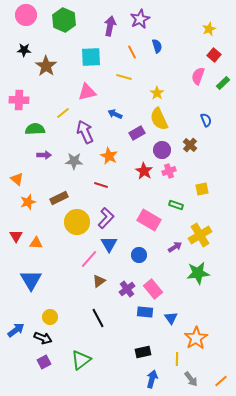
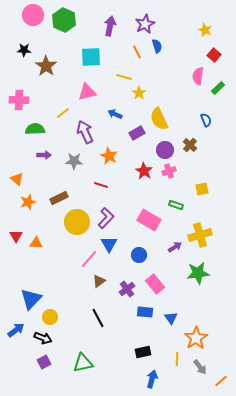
pink circle at (26, 15): moved 7 px right
purple star at (140, 19): moved 5 px right, 5 px down
yellow star at (209, 29): moved 4 px left, 1 px down; rotated 24 degrees counterclockwise
orange line at (132, 52): moved 5 px right
pink semicircle at (198, 76): rotated 12 degrees counterclockwise
green rectangle at (223, 83): moved 5 px left, 5 px down
yellow star at (157, 93): moved 18 px left
purple circle at (162, 150): moved 3 px right
yellow cross at (200, 235): rotated 15 degrees clockwise
blue triangle at (31, 280): moved 19 px down; rotated 15 degrees clockwise
pink rectangle at (153, 289): moved 2 px right, 5 px up
green triangle at (81, 360): moved 2 px right, 3 px down; rotated 25 degrees clockwise
gray arrow at (191, 379): moved 9 px right, 12 px up
